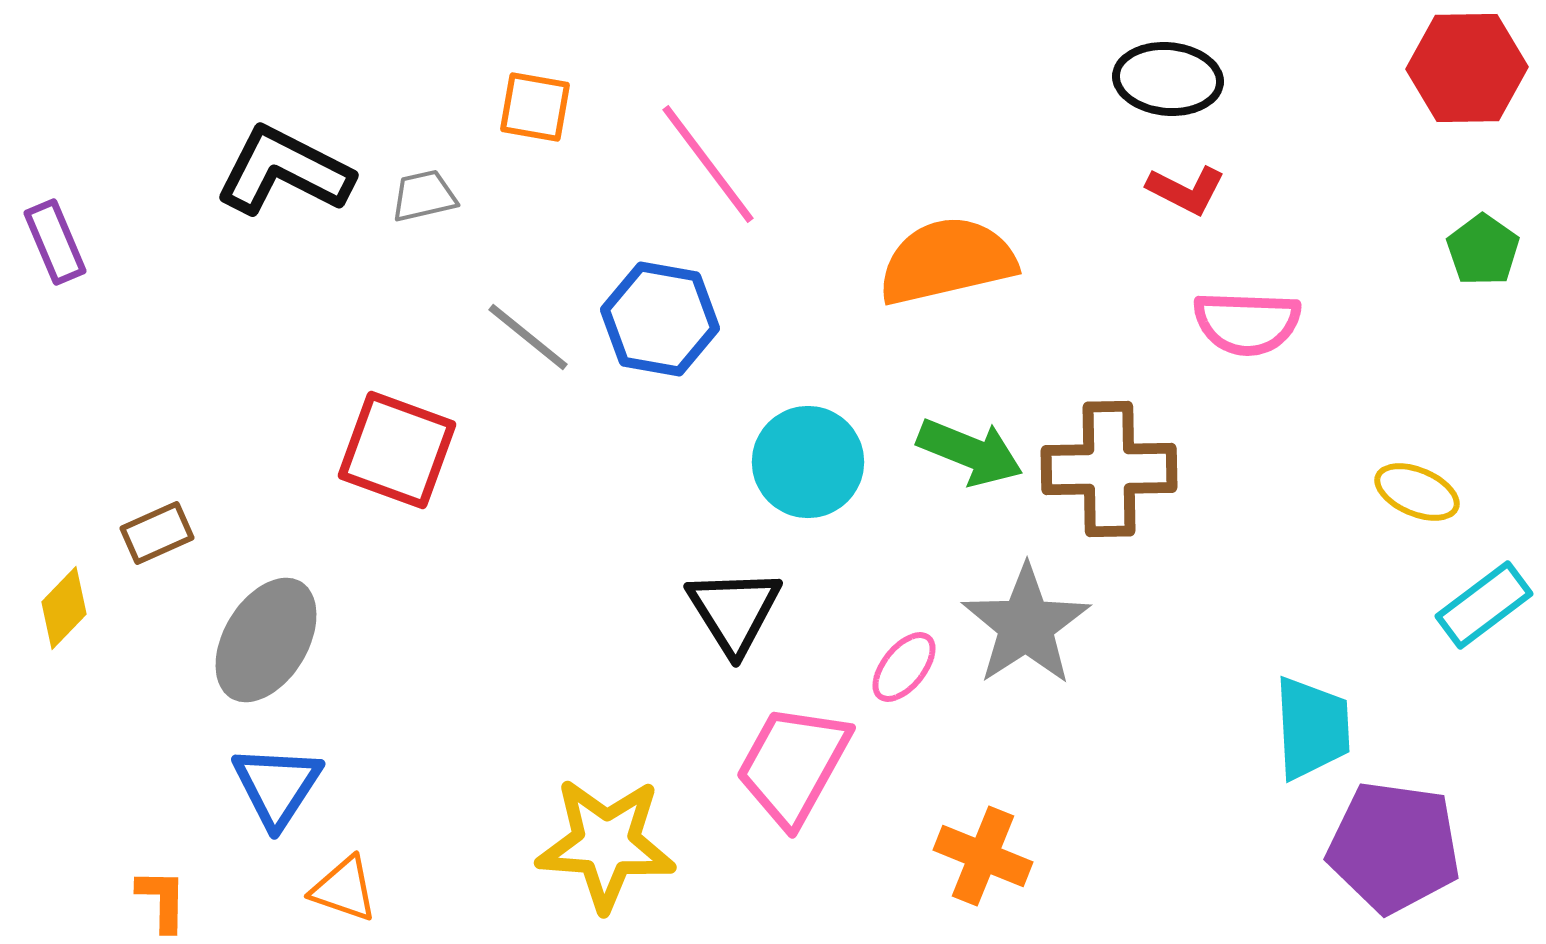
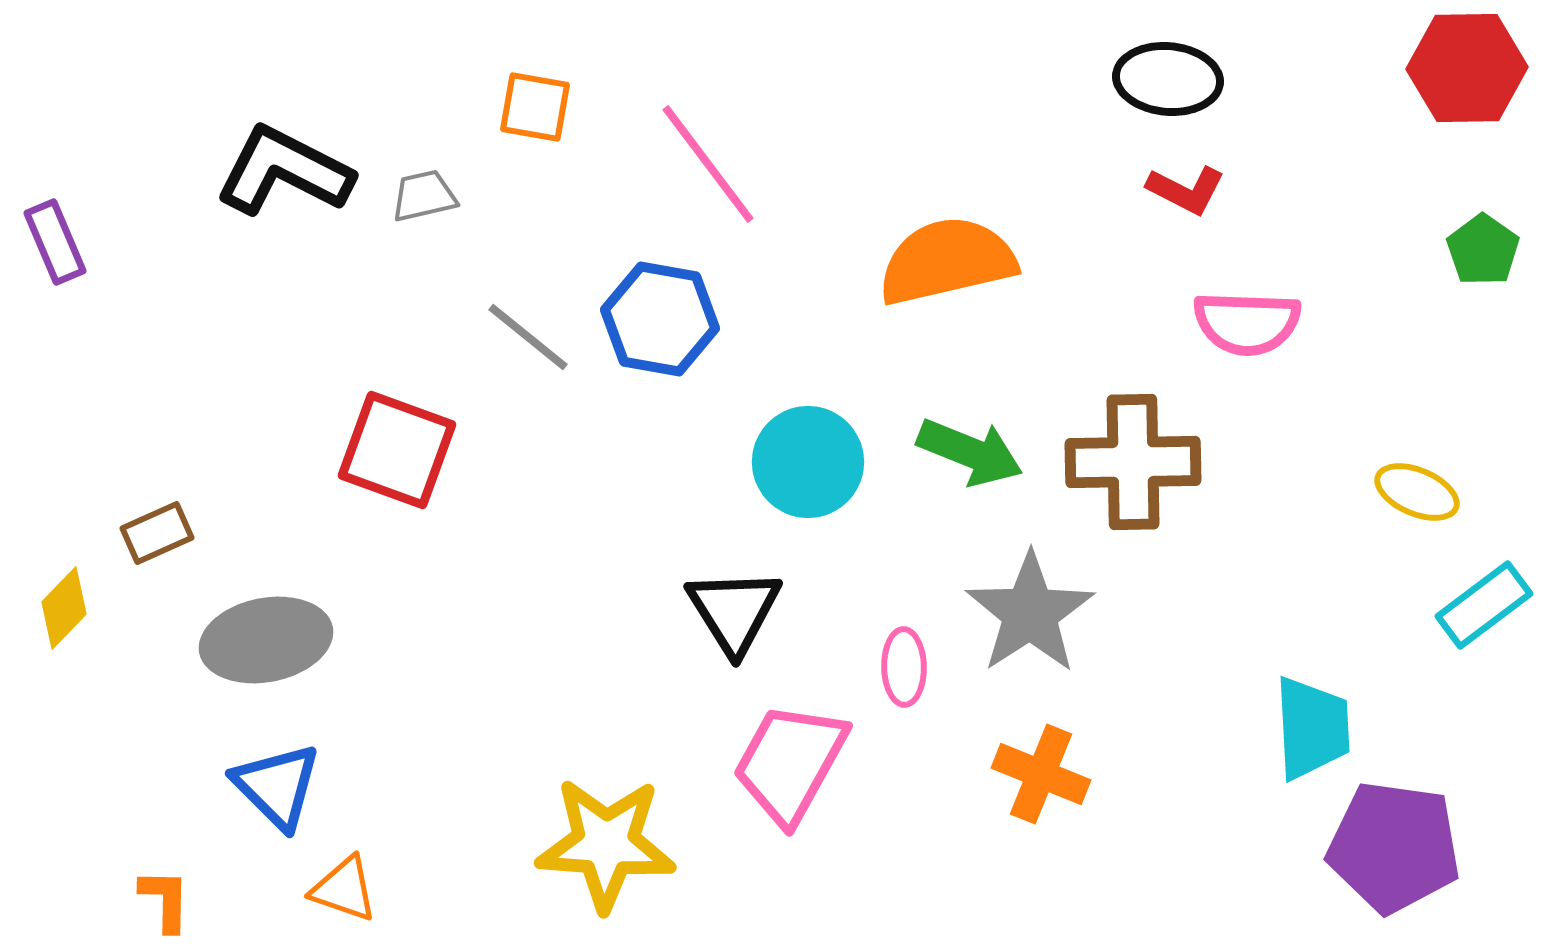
brown cross: moved 24 px right, 7 px up
gray star: moved 4 px right, 12 px up
gray ellipse: rotated 48 degrees clockwise
pink ellipse: rotated 40 degrees counterclockwise
pink trapezoid: moved 3 px left, 2 px up
blue triangle: rotated 18 degrees counterclockwise
orange cross: moved 58 px right, 82 px up
orange L-shape: moved 3 px right
